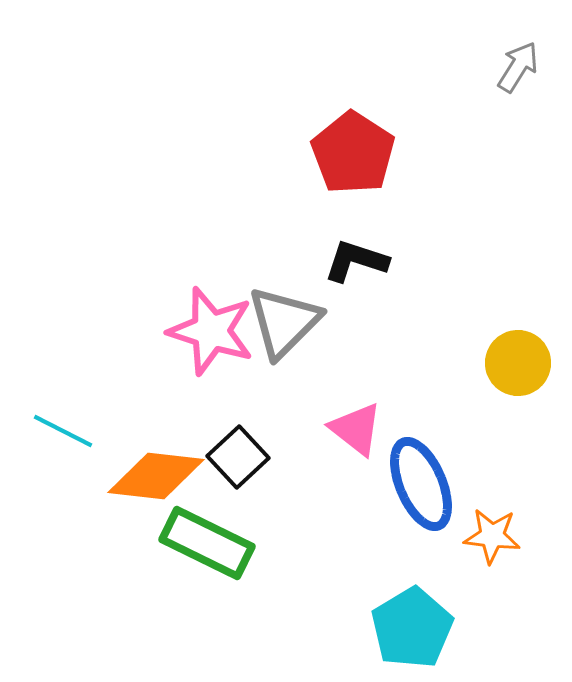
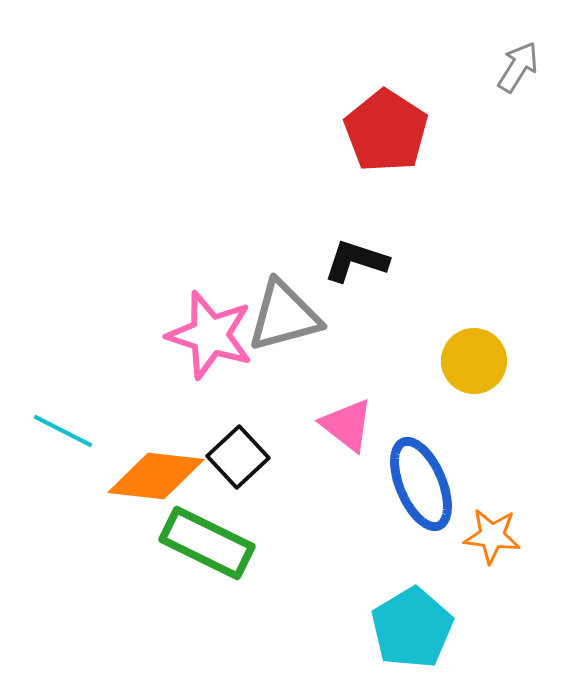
red pentagon: moved 33 px right, 22 px up
gray triangle: moved 6 px up; rotated 30 degrees clockwise
pink star: moved 1 px left, 4 px down
yellow circle: moved 44 px left, 2 px up
pink triangle: moved 9 px left, 4 px up
